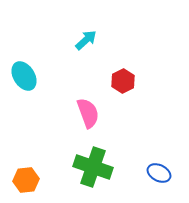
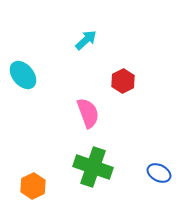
cyan ellipse: moved 1 px left, 1 px up; rotated 8 degrees counterclockwise
orange hexagon: moved 7 px right, 6 px down; rotated 20 degrees counterclockwise
